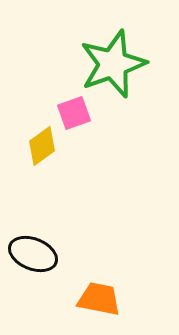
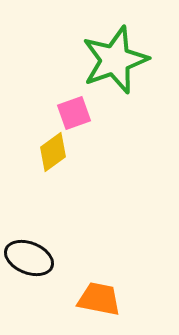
green star: moved 2 px right, 4 px up
yellow diamond: moved 11 px right, 6 px down
black ellipse: moved 4 px left, 4 px down
